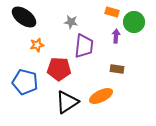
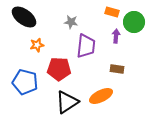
purple trapezoid: moved 2 px right
